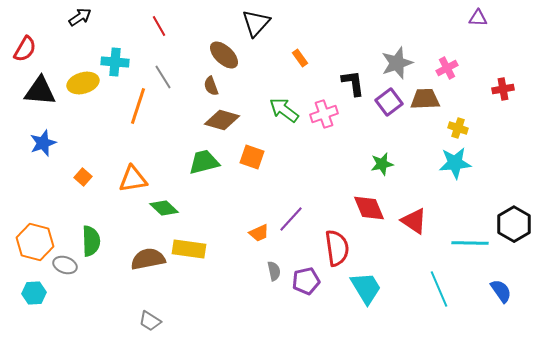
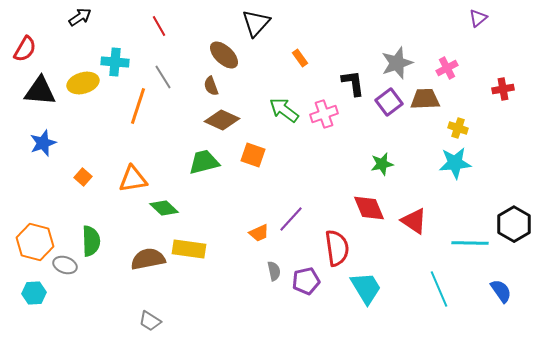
purple triangle at (478, 18): rotated 42 degrees counterclockwise
brown diamond at (222, 120): rotated 8 degrees clockwise
orange square at (252, 157): moved 1 px right, 2 px up
